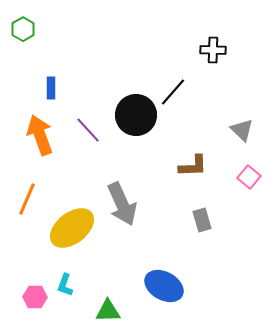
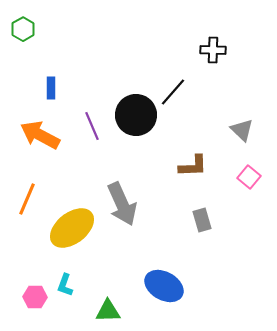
purple line: moved 4 px right, 4 px up; rotated 20 degrees clockwise
orange arrow: rotated 42 degrees counterclockwise
